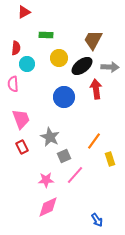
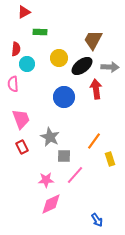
green rectangle: moved 6 px left, 3 px up
red semicircle: moved 1 px down
gray square: rotated 24 degrees clockwise
pink diamond: moved 3 px right, 3 px up
